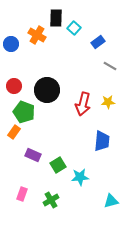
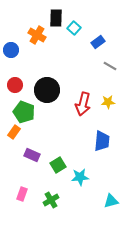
blue circle: moved 6 px down
red circle: moved 1 px right, 1 px up
purple rectangle: moved 1 px left
